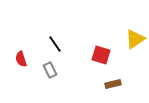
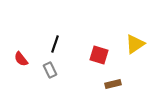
yellow triangle: moved 5 px down
black line: rotated 54 degrees clockwise
red square: moved 2 px left
red semicircle: rotated 21 degrees counterclockwise
